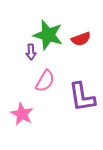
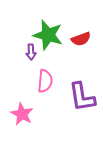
pink semicircle: rotated 25 degrees counterclockwise
